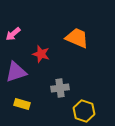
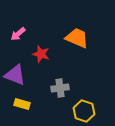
pink arrow: moved 5 px right
purple triangle: moved 1 px left, 3 px down; rotated 40 degrees clockwise
